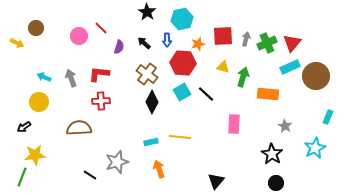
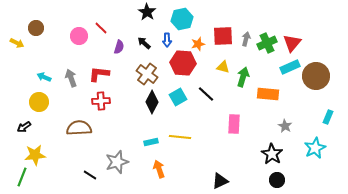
cyan square at (182, 92): moved 4 px left, 5 px down
black triangle at (216, 181): moved 4 px right; rotated 24 degrees clockwise
black circle at (276, 183): moved 1 px right, 3 px up
